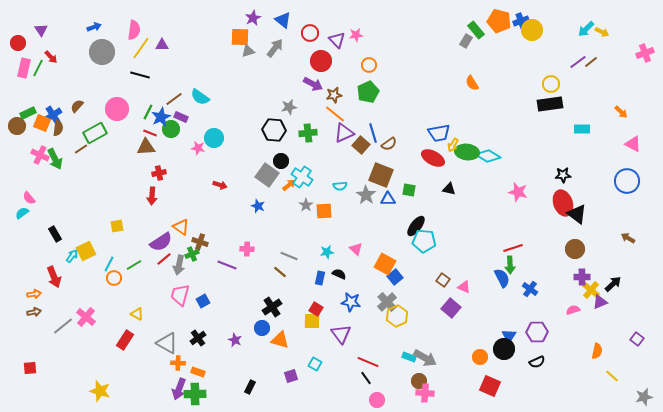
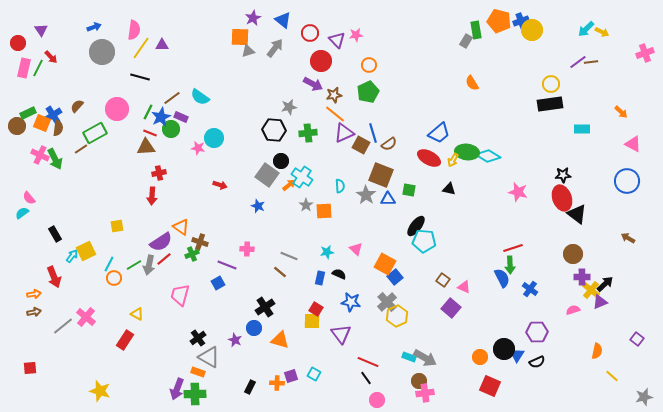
green rectangle at (476, 30): rotated 30 degrees clockwise
brown line at (591, 62): rotated 32 degrees clockwise
black line at (140, 75): moved 2 px down
brown line at (174, 99): moved 2 px left, 1 px up
blue trapezoid at (439, 133): rotated 30 degrees counterclockwise
brown square at (361, 145): rotated 12 degrees counterclockwise
yellow arrow at (453, 145): moved 15 px down
red ellipse at (433, 158): moved 4 px left
cyan semicircle at (340, 186): rotated 88 degrees counterclockwise
red ellipse at (563, 203): moved 1 px left, 5 px up
brown circle at (575, 249): moved 2 px left, 5 px down
gray arrow at (179, 265): moved 30 px left
black arrow at (613, 284): moved 8 px left
blue square at (203, 301): moved 15 px right, 18 px up
black cross at (272, 307): moved 7 px left
blue circle at (262, 328): moved 8 px left
blue triangle at (509, 336): moved 8 px right, 19 px down
gray triangle at (167, 343): moved 42 px right, 14 px down
orange cross at (178, 363): moved 99 px right, 20 px down
cyan square at (315, 364): moved 1 px left, 10 px down
purple arrow at (179, 389): moved 2 px left
pink cross at (425, 393): rotated 12 degrees counterclockwise
